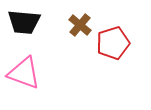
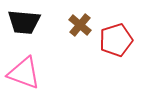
red pentagon: moved 3 px right, 3 px up
